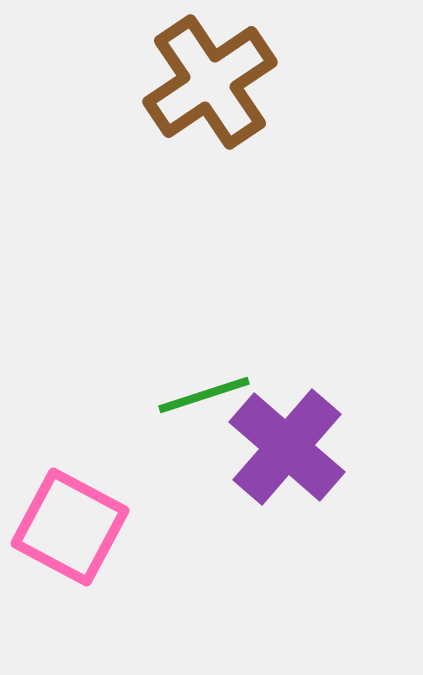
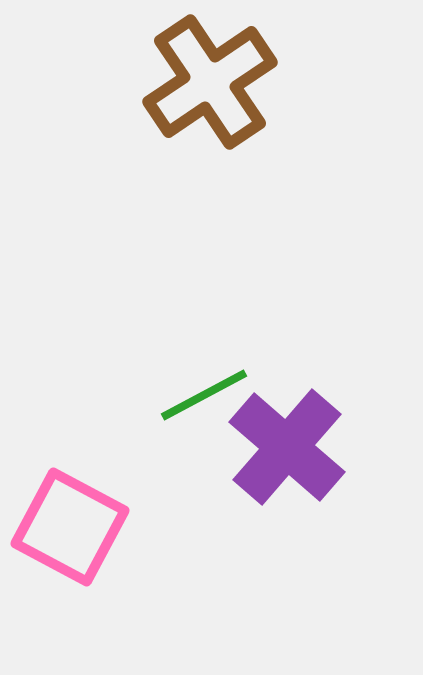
green line: rotated 10 degrees counterclockwise
